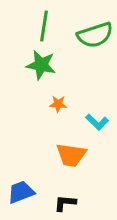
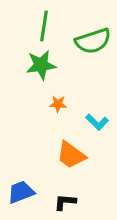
green semicircle: moved 2 px left, 6 px down
green star: rotated 20 degrees counterclockwise
orange trapezoid: rotated 28 degrees clockwise
black L-shape: moved 1 px up
